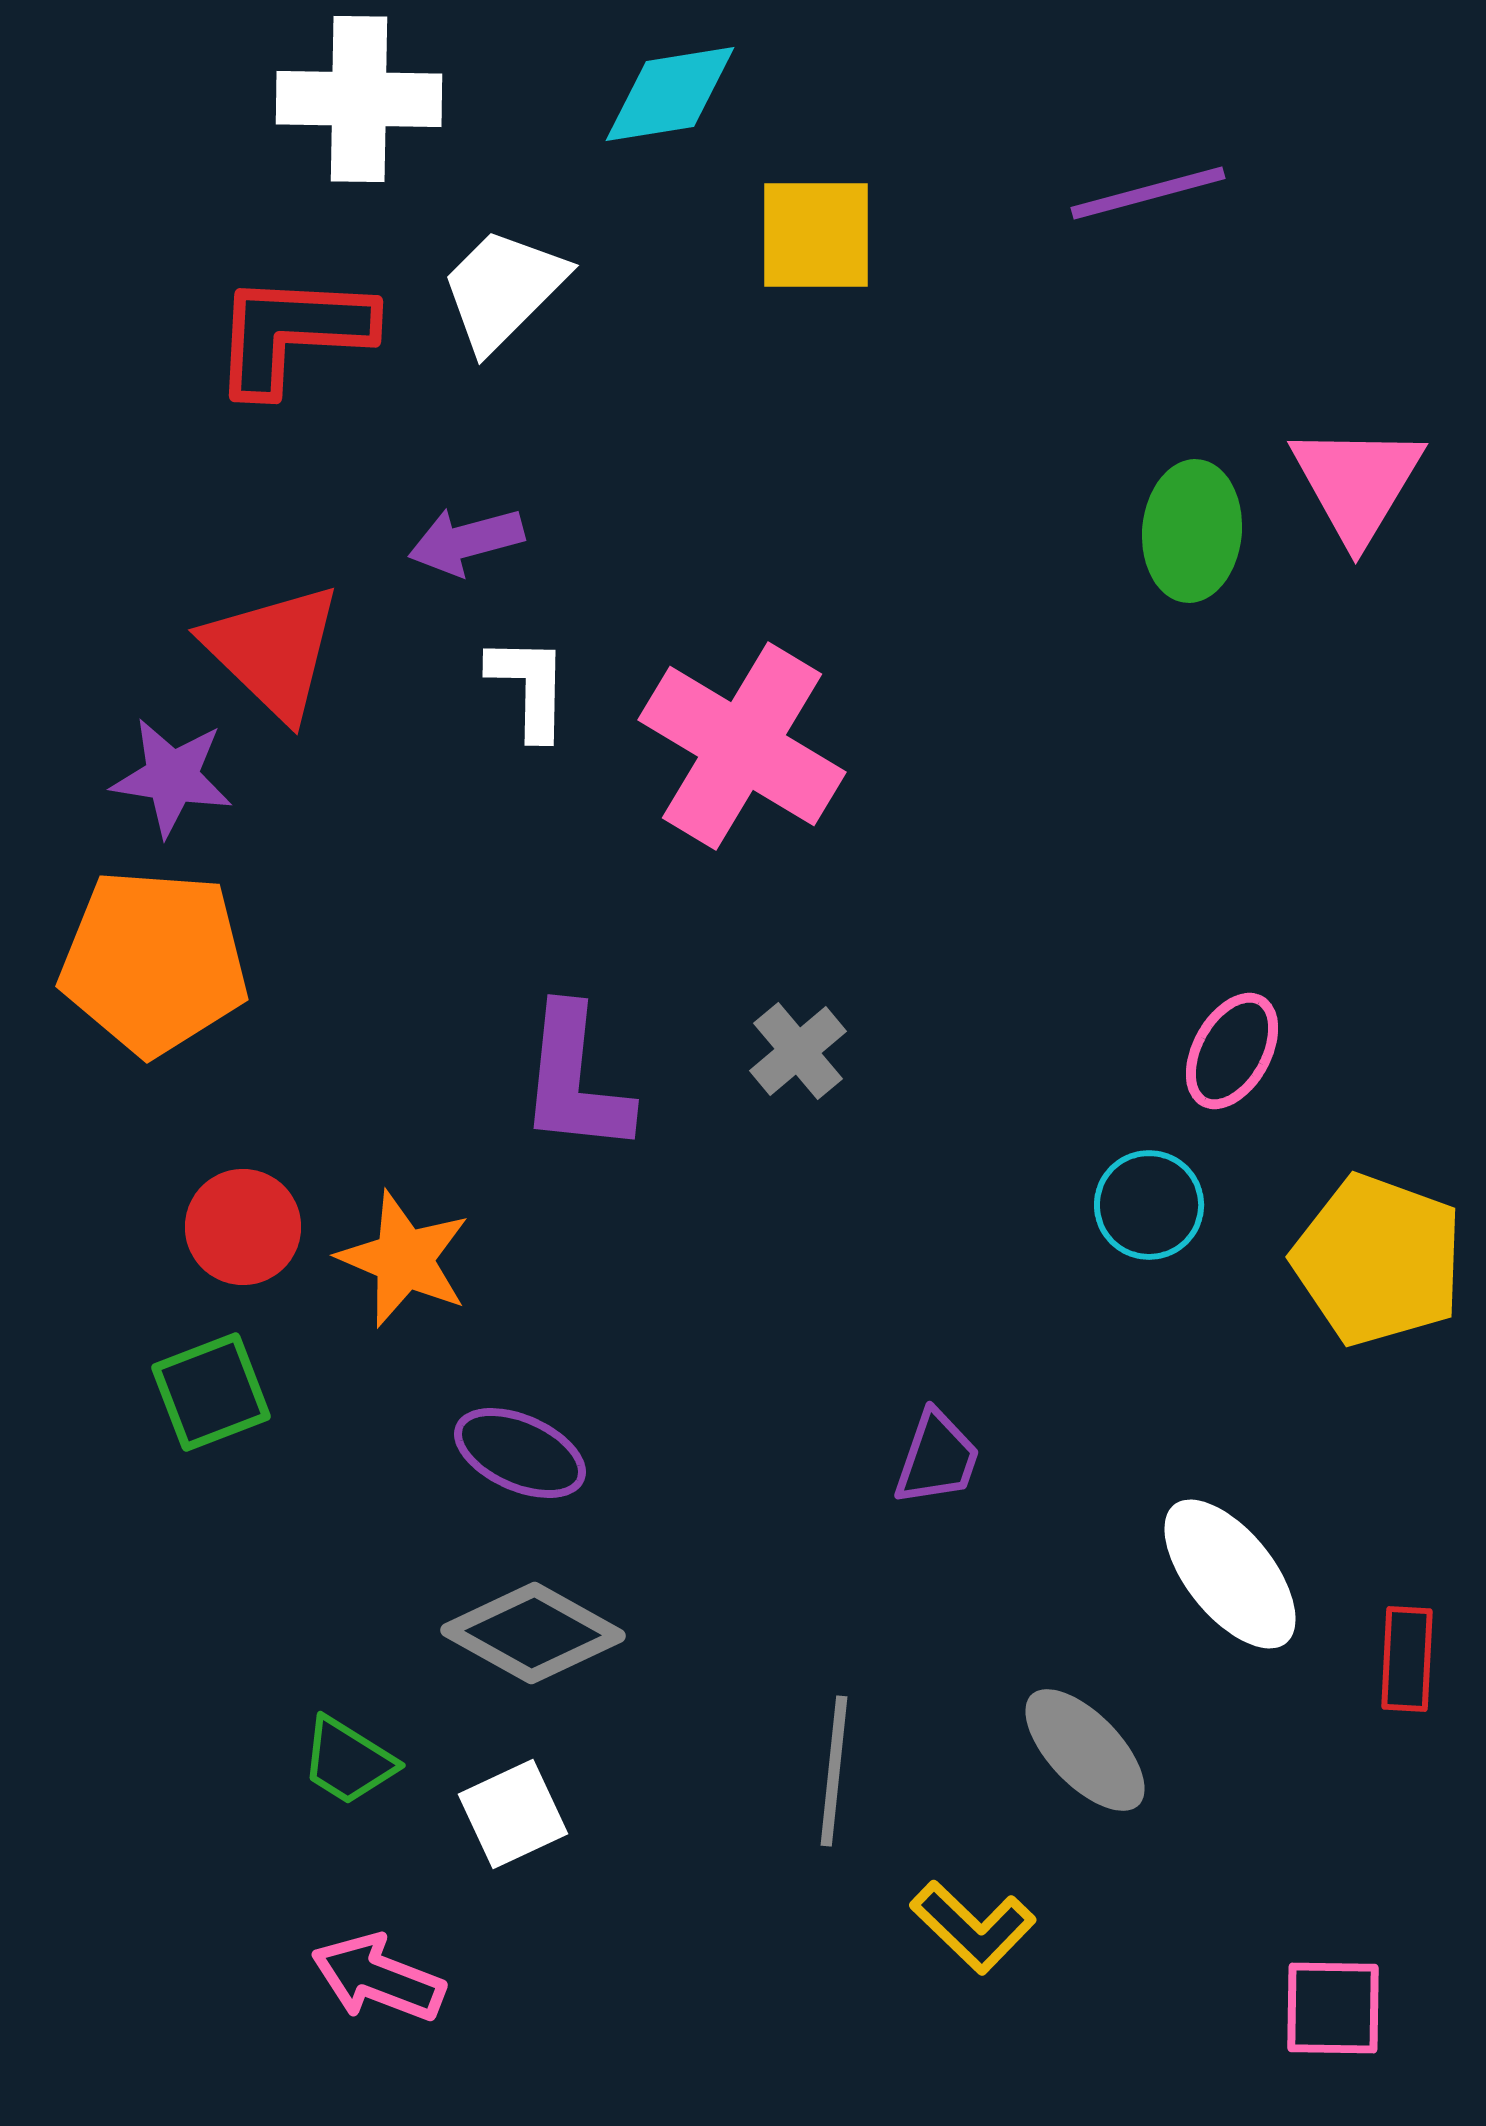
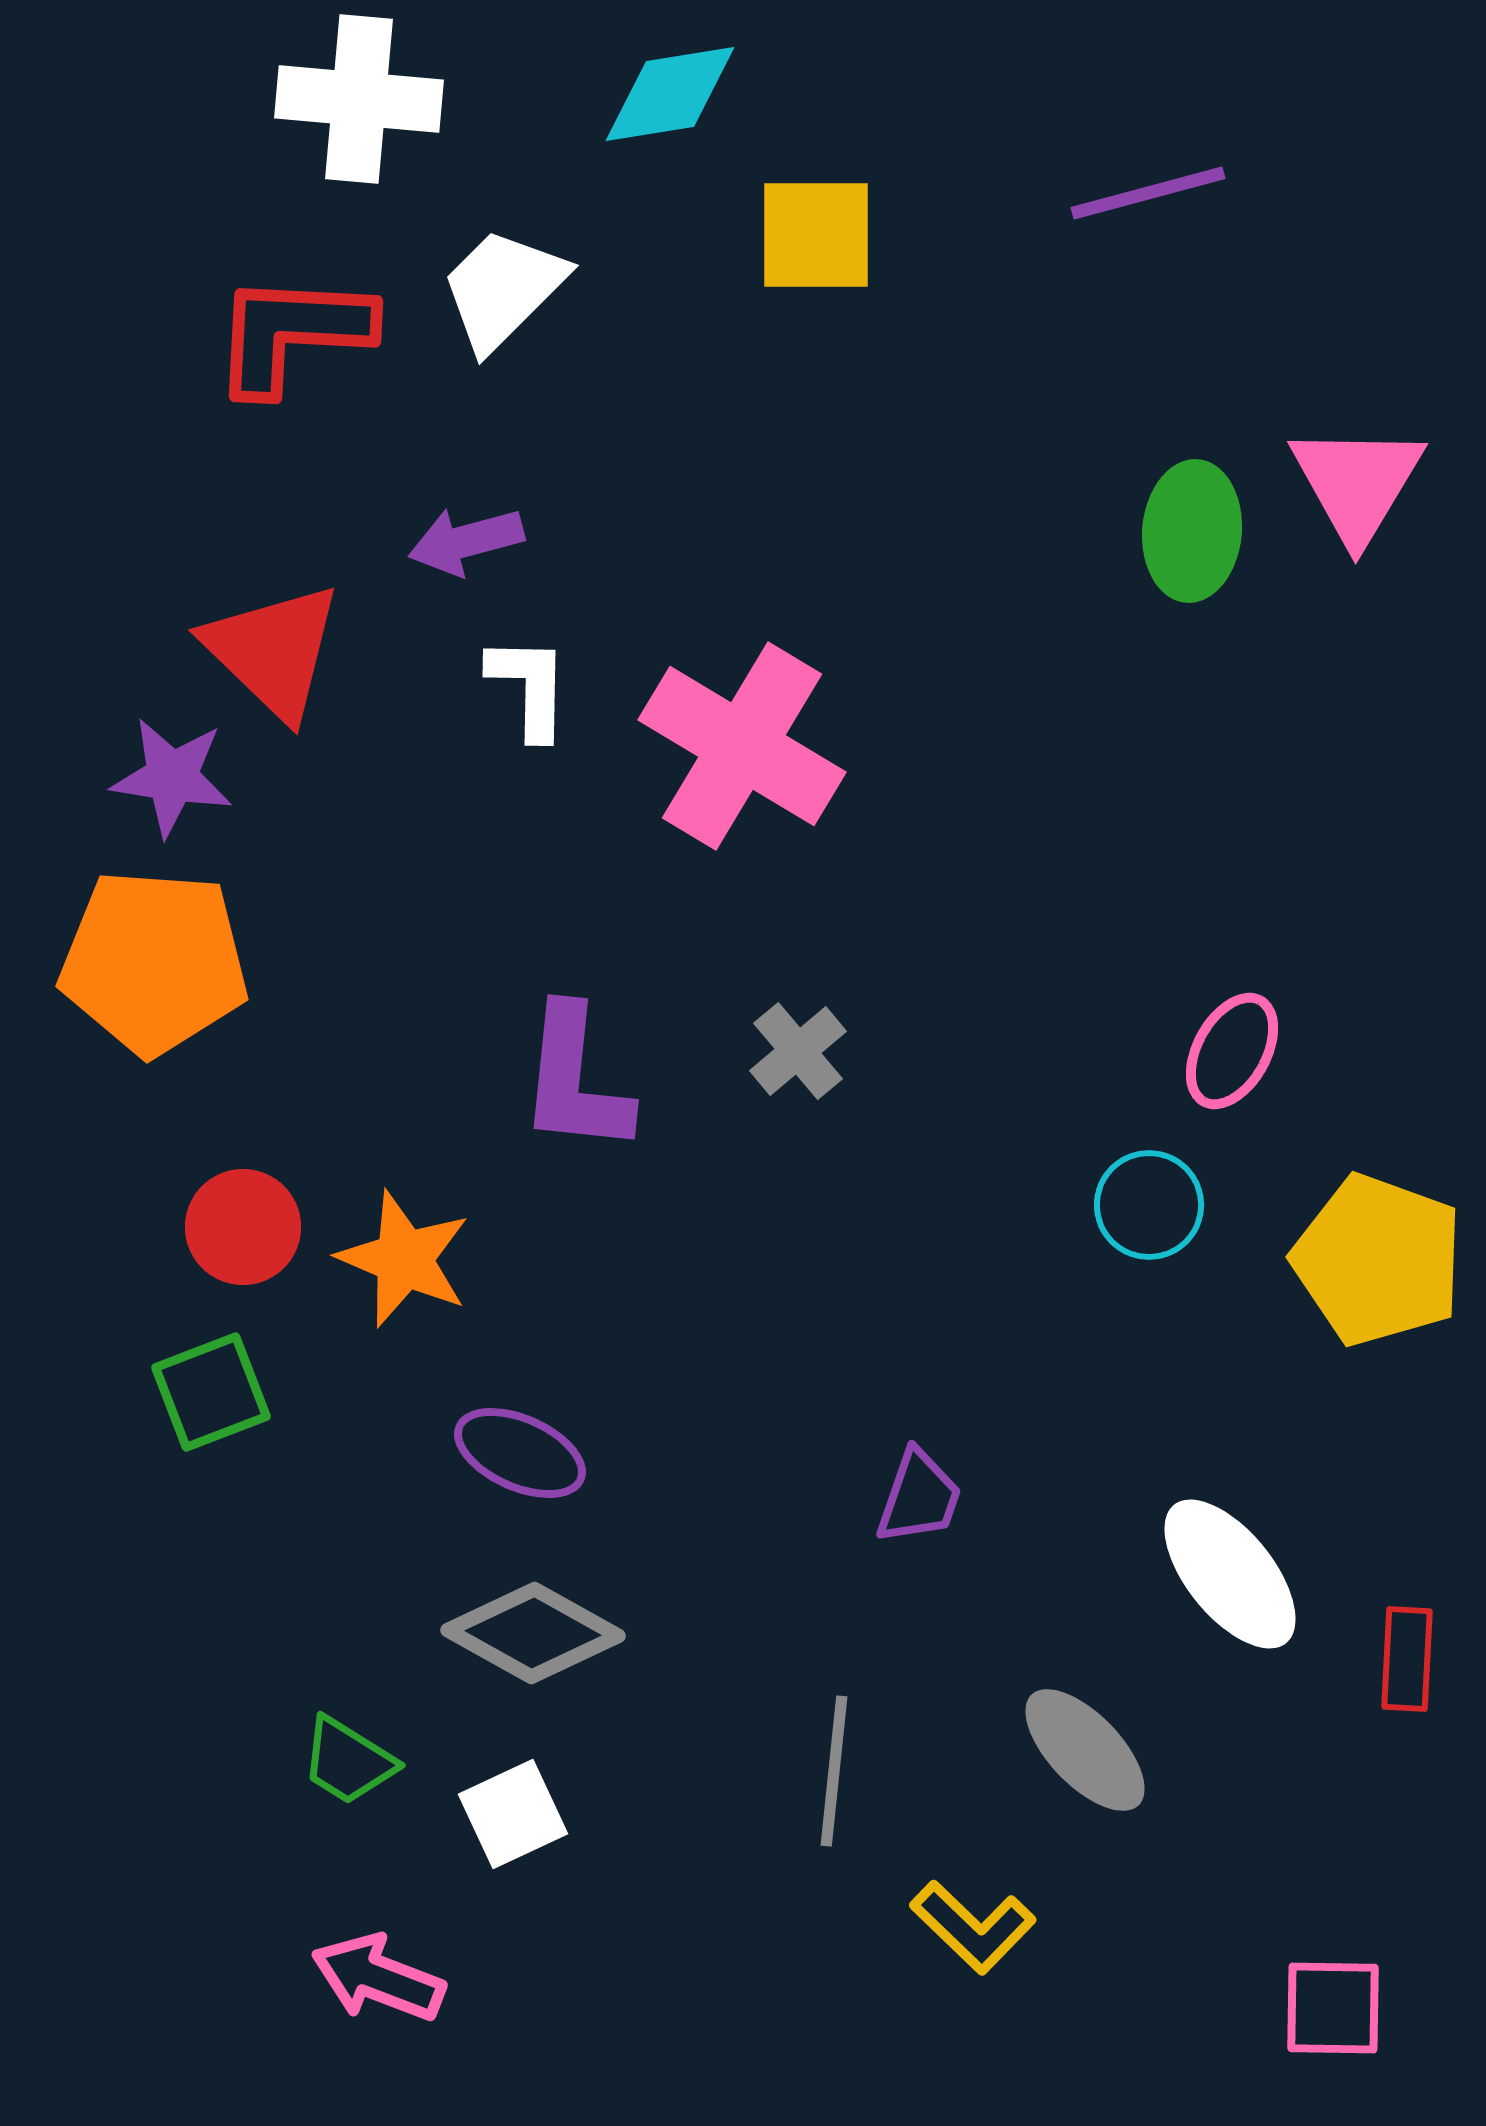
white cross: rotated 4 degrees clockwise
purple trapezoid: moved 18 px left, 39 px down
